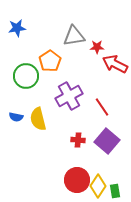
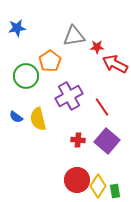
blue semicircle: rotated 24 degrees clockwise
